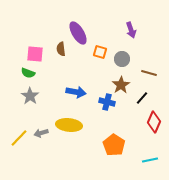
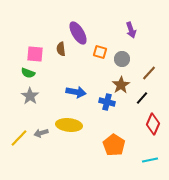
brown line: rotated 63 degrees counterclockwise
red diamond: moved 1 px left, 2 px down
